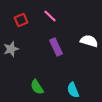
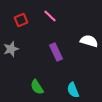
purple rectangle: moved 5 px down
